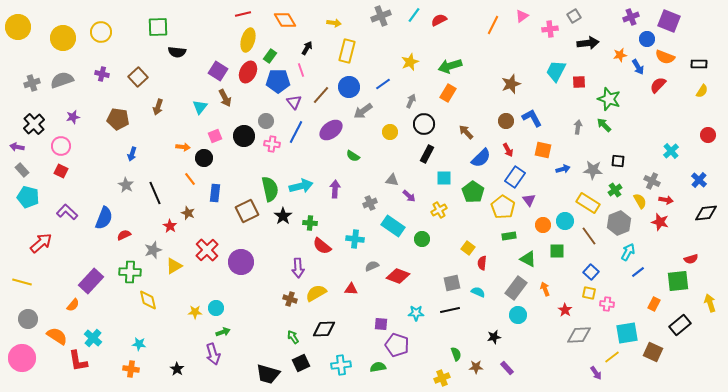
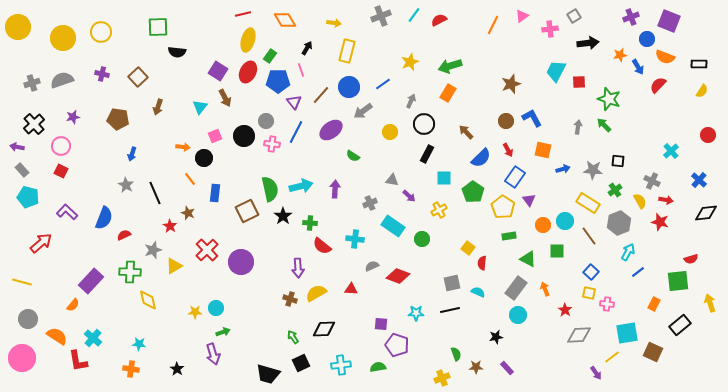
black star at (494, 337): moved 2 px right
